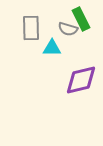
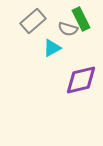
gray rectangle: moved 2 px right, 7 px up; rotated 50 degrees clockwise
cyan triangle: rotated 30 degrees counterclockwise
